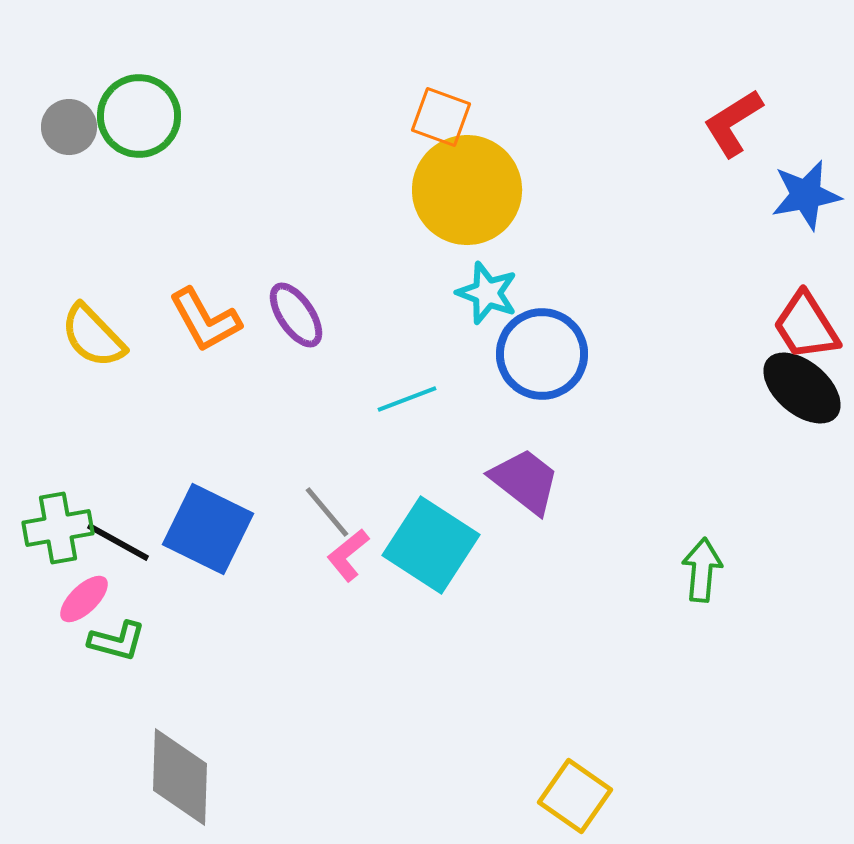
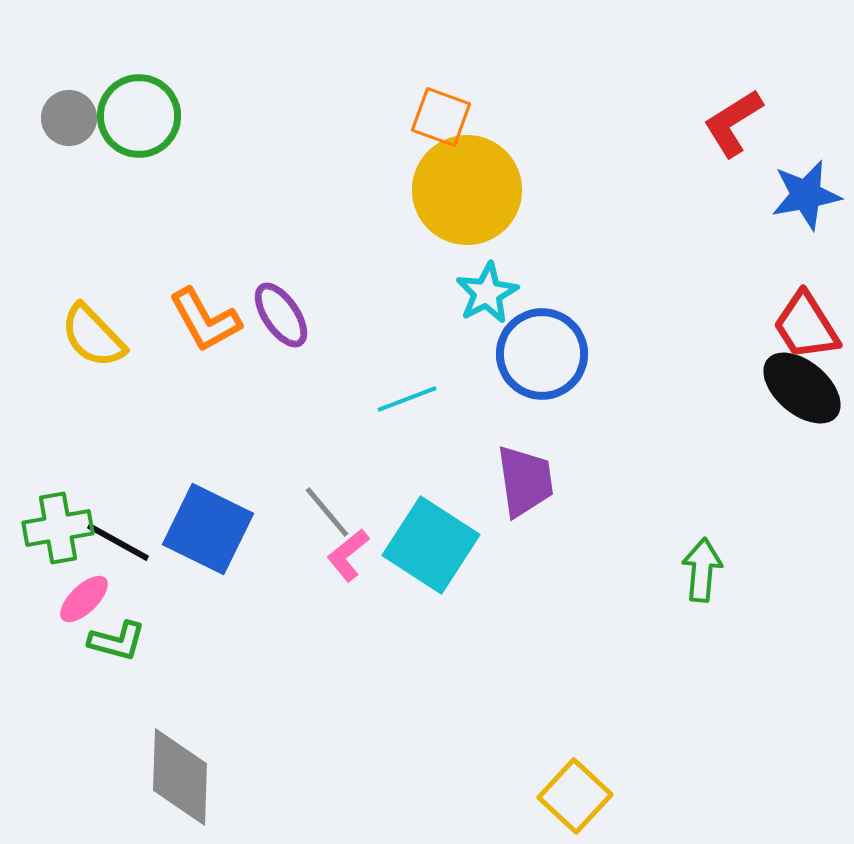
gray circle: moved 9 px up
cyan star: rotated 24 degrees clockwise
purple ellipse: moved 15 px left
purple trapezoid: rotated 44 degrees clockwise
yellow square: rotated 8 degrees clockwise
